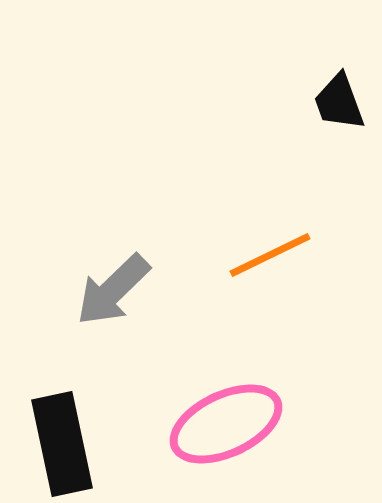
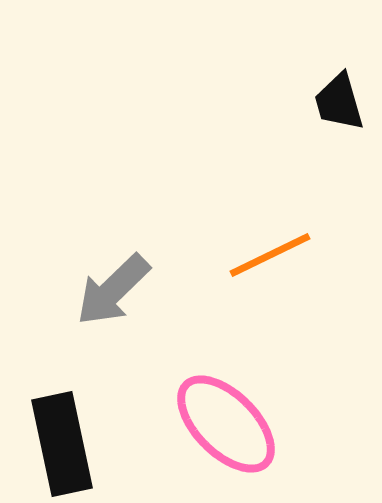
black trapezoid: rotated 4 degrees clockwise
pink ellipse: rotated 70 degrees clockwise
